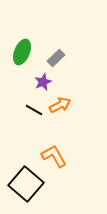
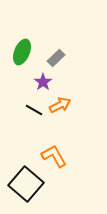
purple star: rotated 12 degrees counterclockwise
